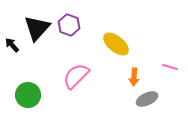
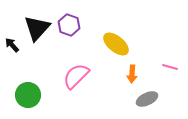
orange arrow: moved 2 px left, 3 px up
